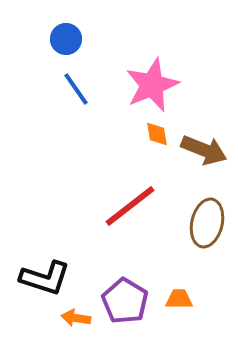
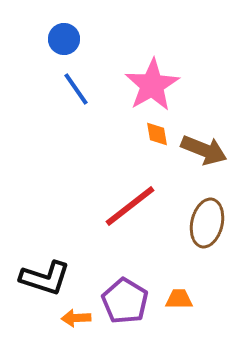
blue circle: moved 2 px left
pink star: rotated 8 degrees counterclockwise
orange arrow: rotated 12 degrees counterclockwise
